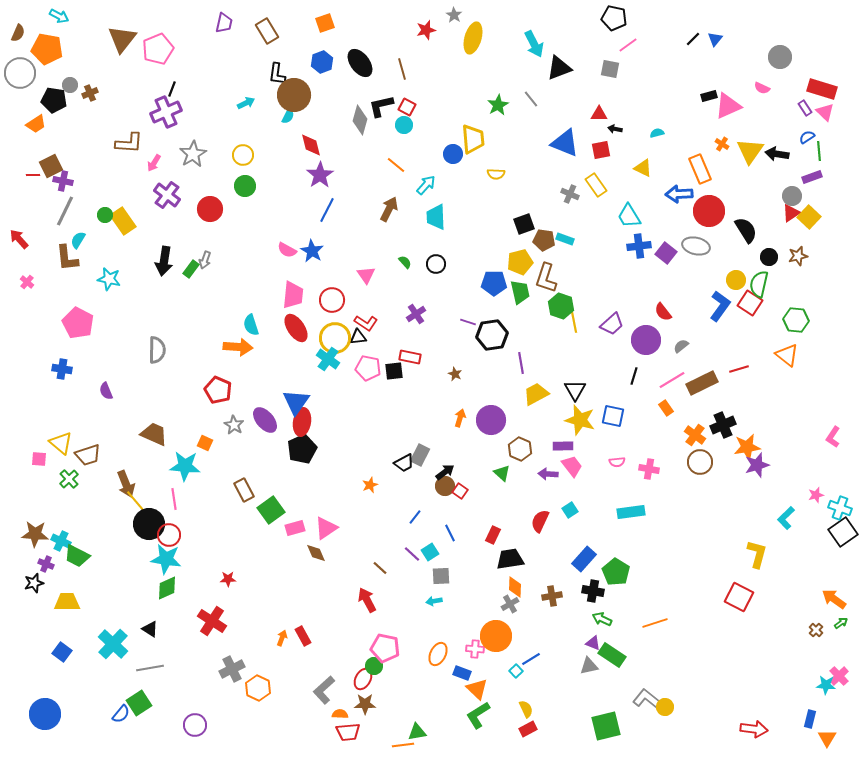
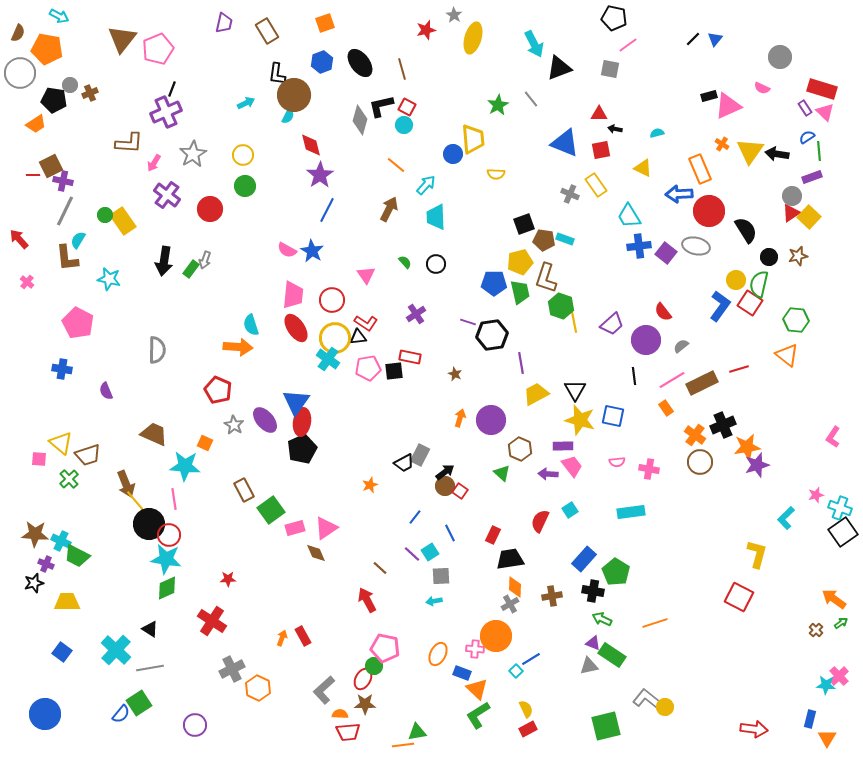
pink pentagon at (368, 368): rotated 20 degrees counterclockwise
black line at (634, 376): rotated 24 degrees counterclockwise
cyan cross at (113, 644): moved 3 px right, 6 px down
